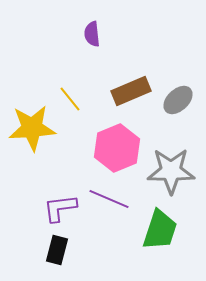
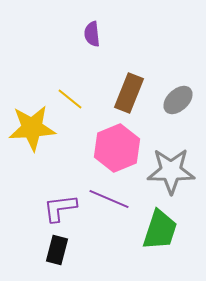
brown rectangle: moved 2 px left, 2 px down; rotated 45 degrees counterclockwise
yellow line: rotated 12 degrees counterclockwise
